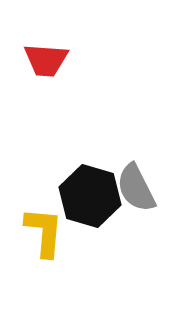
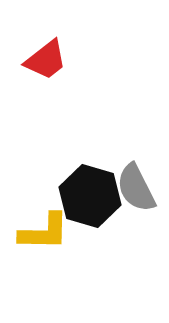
red trapezoid: rotated 42 degrees counterclockwise
yellow L-shape: rotated 86 degrees clockwise
